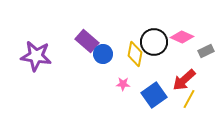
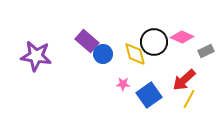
yellow diamond: rotated 25 degrees counterclockwise
blue square: moved 5 px left
